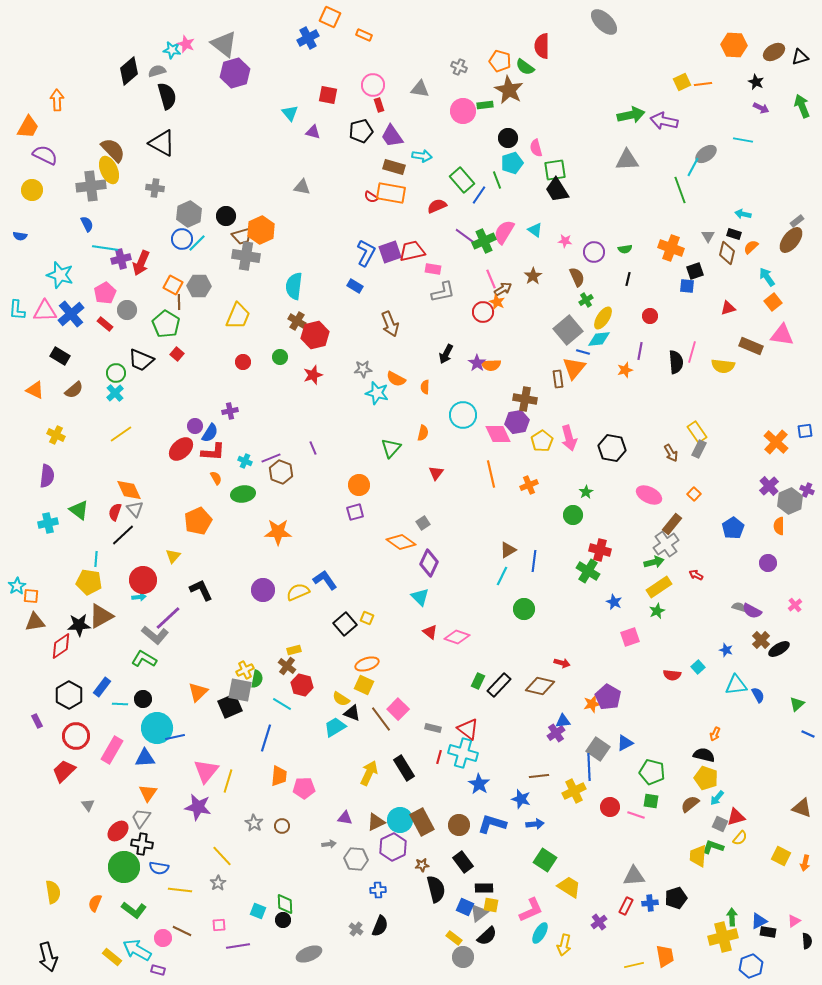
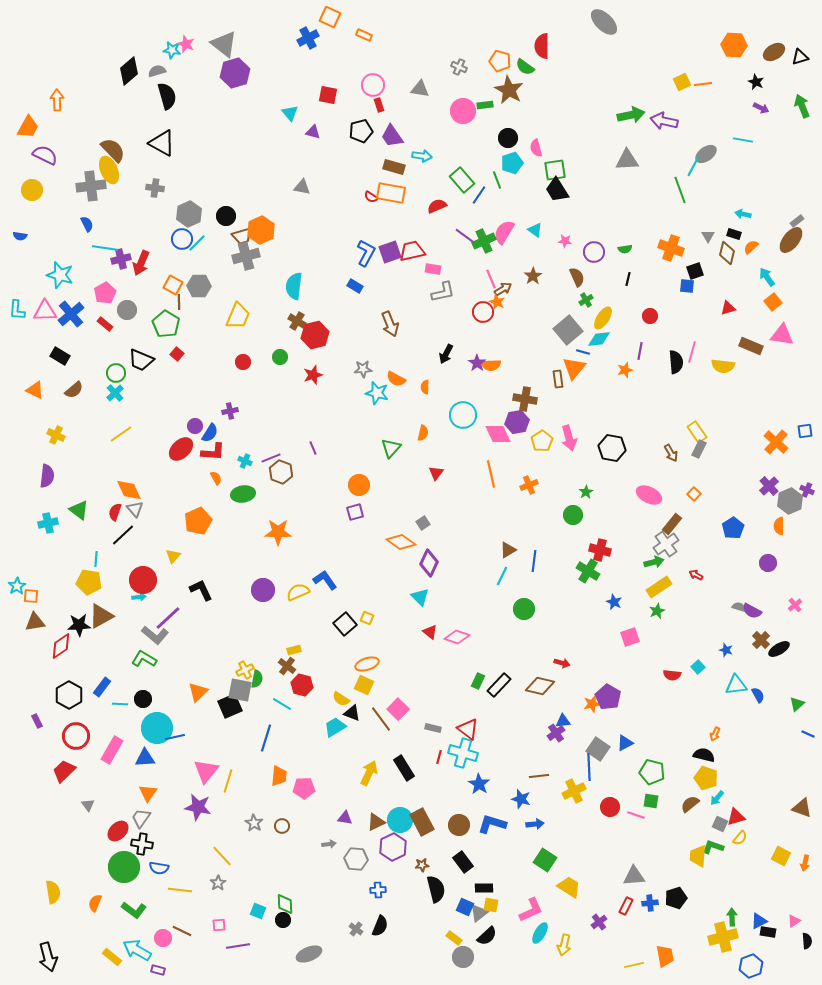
gray cross at (246, 256): rotated 24 degrees counterclockwise
